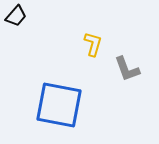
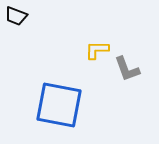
black trapezoid: rotated 70 degrees clockwise
yellow L-shape: moved 4 px right, 6 px down; rotated 105 degrees counterclockwise
